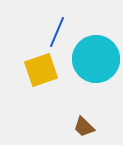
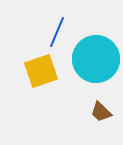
yellow square: moved 1 px down
brown trapezoid: moved 17 px right, 15 px up
